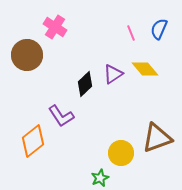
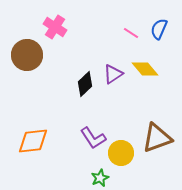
pink line: rotated 35 degrees counterclockwise
purple L-shape: moved 32 px right, 22 px down
orange diamond: rotated 32 degrees clockwise
